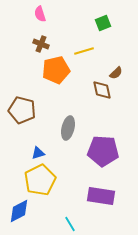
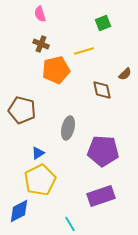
brown semicircle: moved 9 px right, 1 px down
blue triangle: rotated 16 degrees counterclockwise
purple rectangle: rotated 28 degrees counterclockwise
